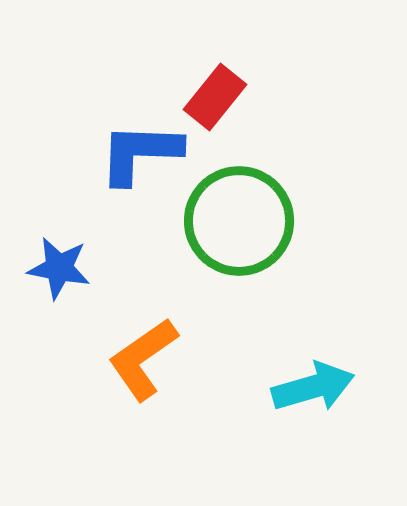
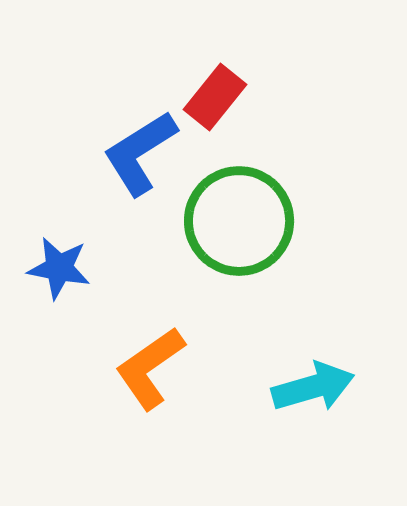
blue L-shape: rotated 34 degrees counterclockwise
orange L-shape: moved 7 px right, 9 px down
